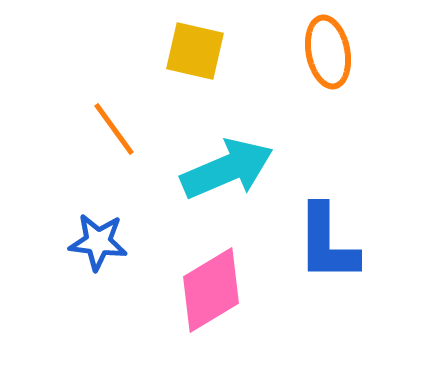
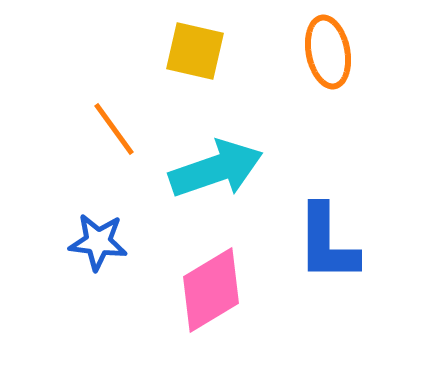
cyan arrow: moved 11 px left; rotated 4 degrees clockwise
